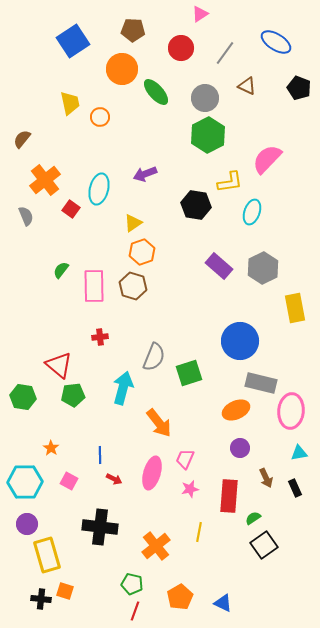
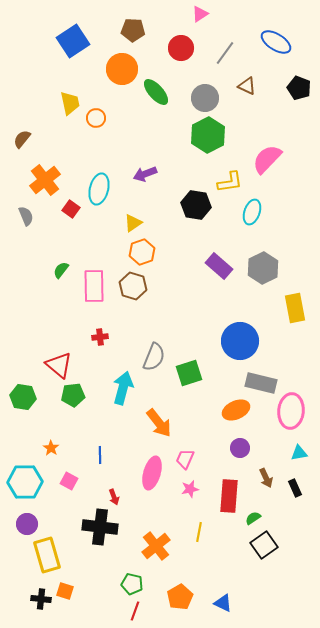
orange circle at (100, 117): moved 4 px left, 1 px down
red arrow at (114, 479): moved 18 px down; rotated 42 degrees clockwise
